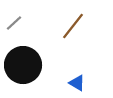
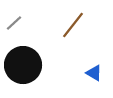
brown line: moved 1 px up
blue triangle: moved 17 px right, 10 px up
